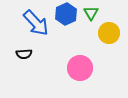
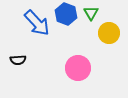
blue hexagon: rotated 15 degrees counterclockwise
blue arrow: moved 1 px right
black semicircle: moved 6 px left, 6 px down
pink circle: moved 2 px left
